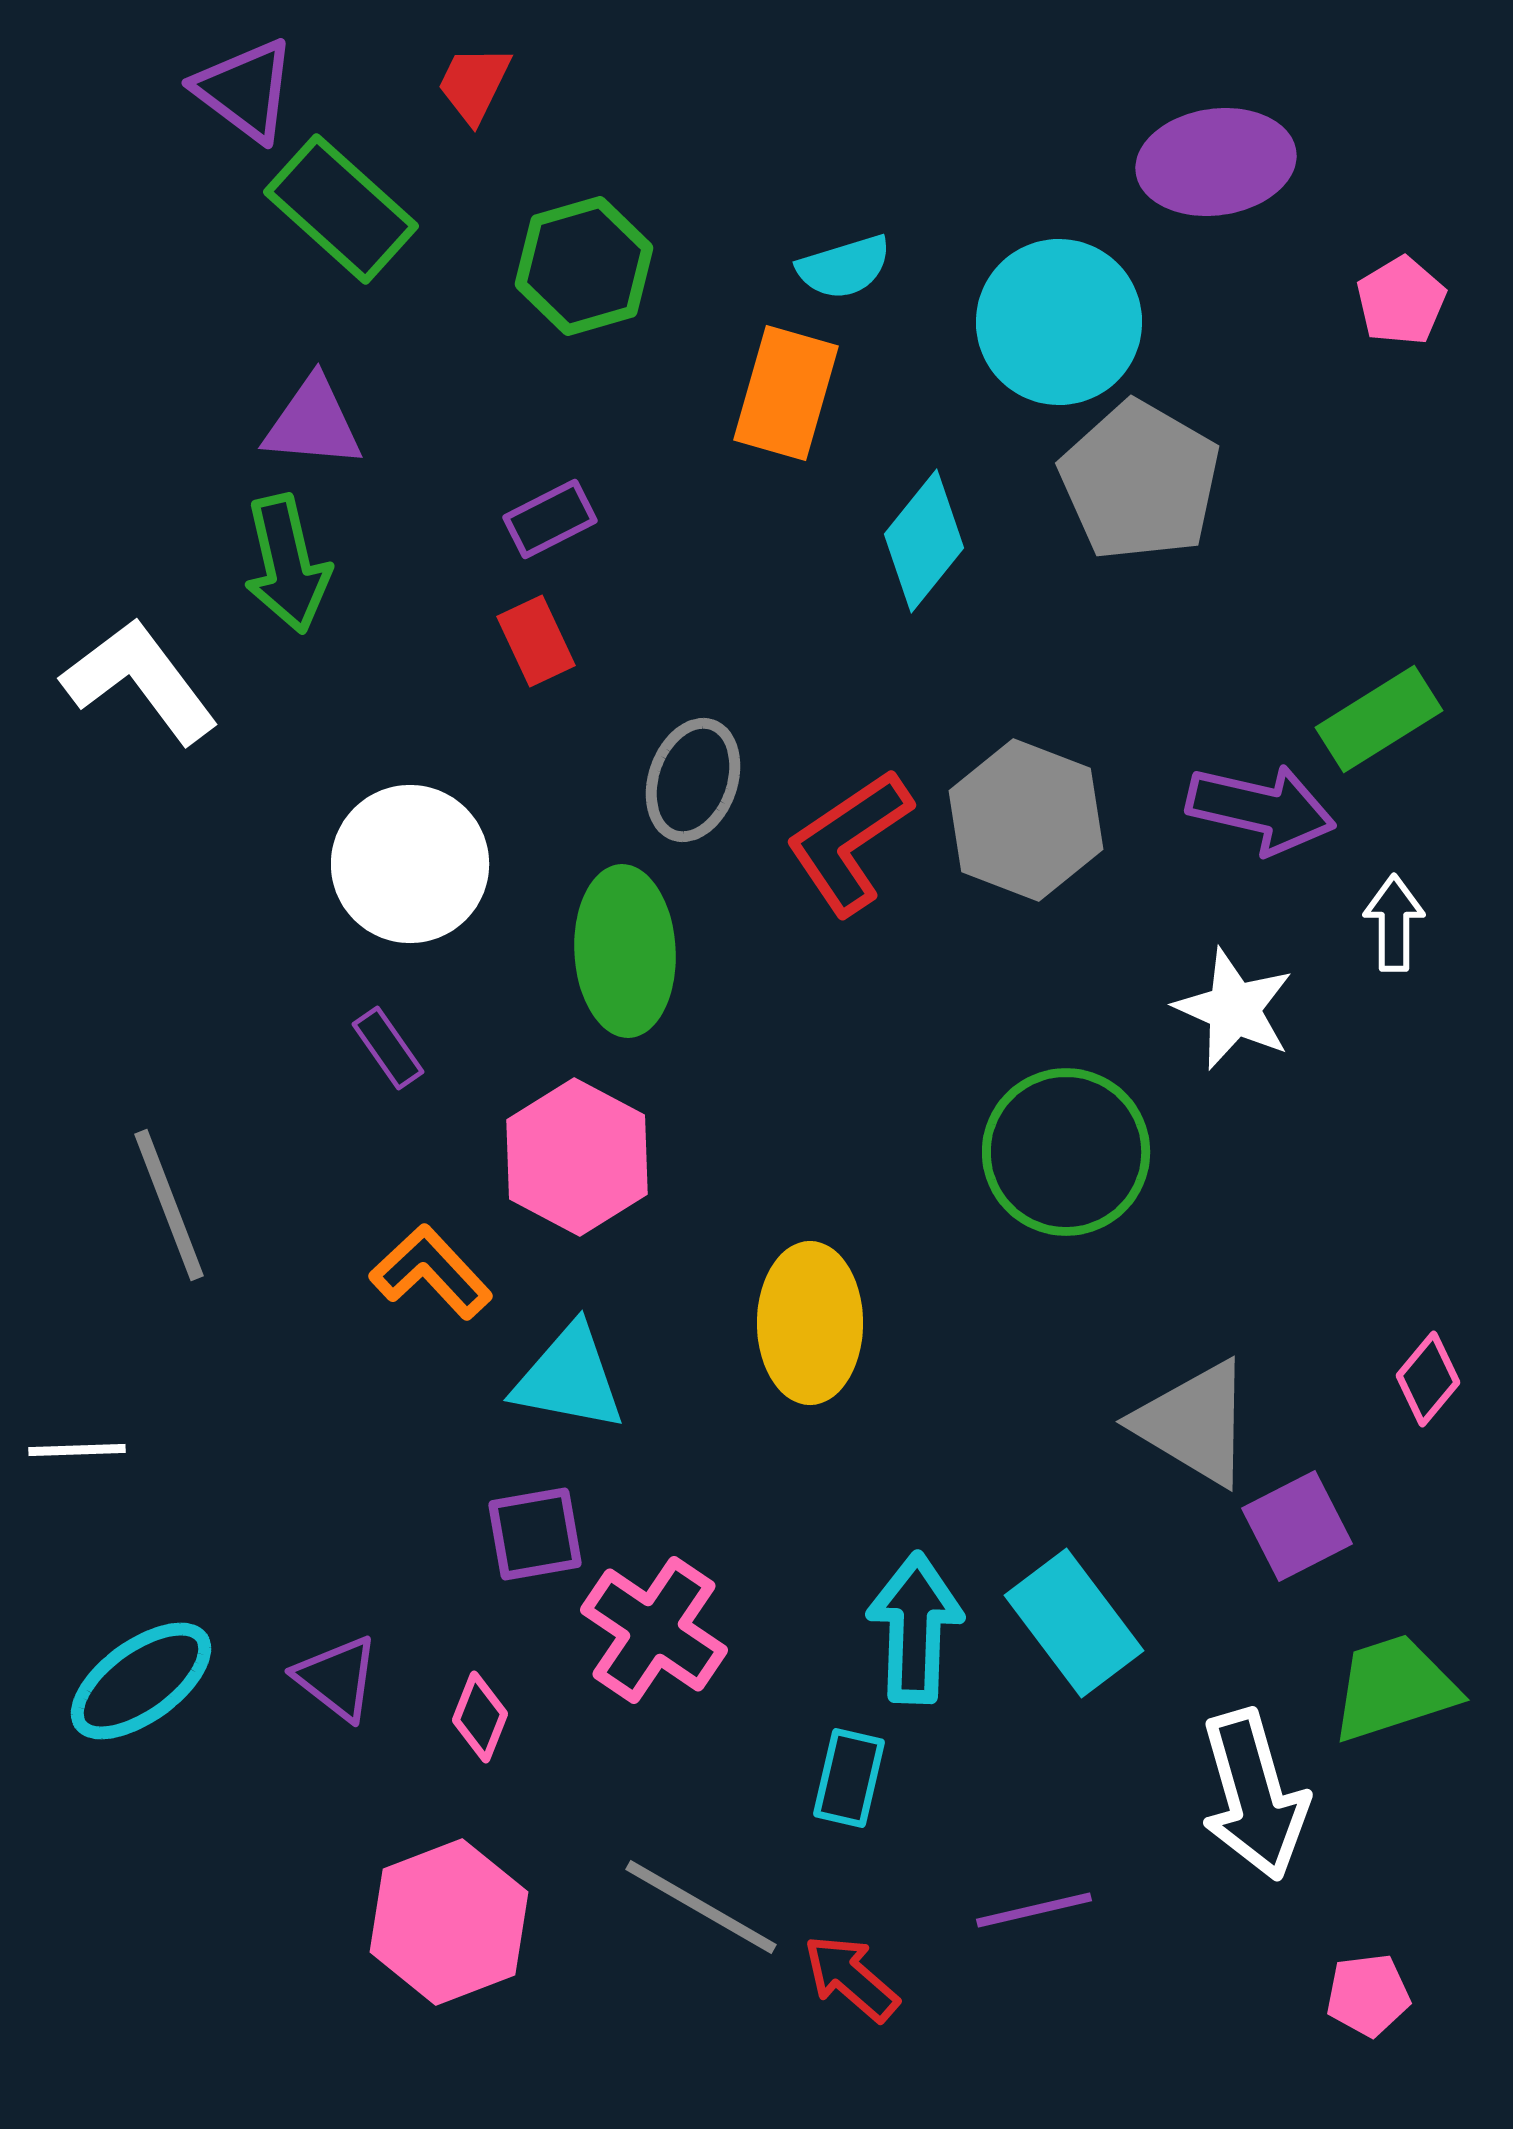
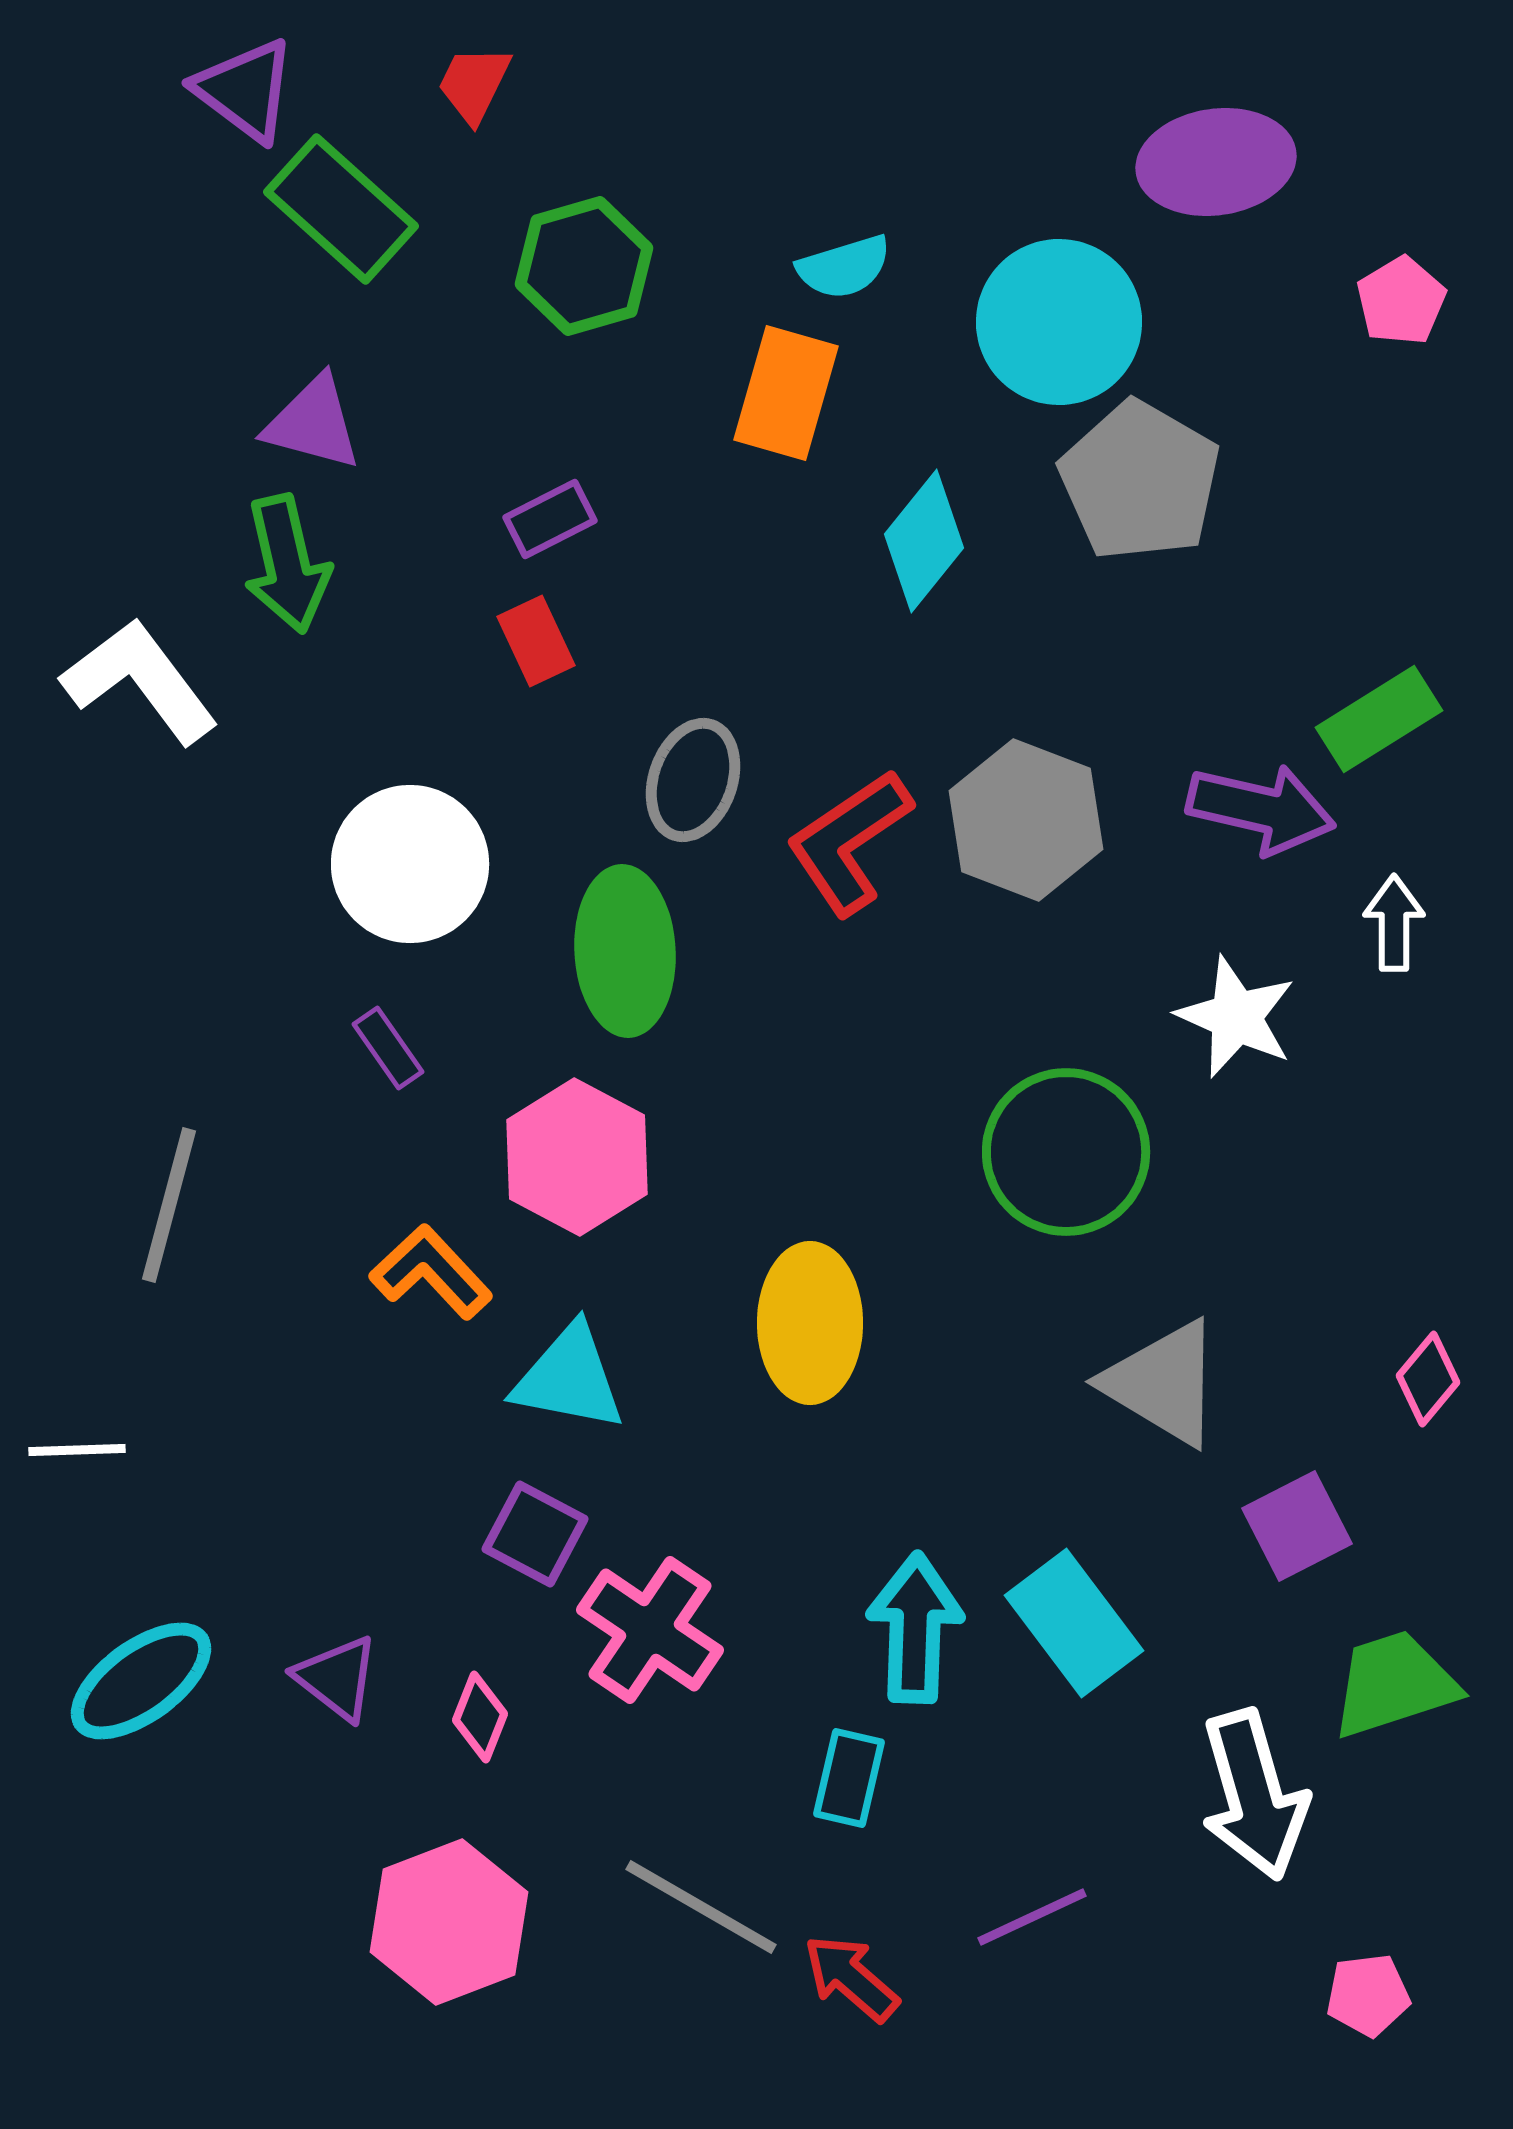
purple triangle at (313, 423): rotated 10 degrees clockwise
white star at (1234, 1009): moved 2 px right, 8 px down
gray line at (169, 1205): rotated 36 degrees clockwise
gray triangle at (1194, 1423): moved 31 px left, 40 px up
purple square at (535, 1534): rotated 38 degrees clockwise
pink cross at (654, 1630): moved 4 px left
green trapezoid at (1394, 1688): moved 4 px up
purple line at (1034, 1910): moved 2 px left, 7 px down; rotated 12 degrees counterclockwise
